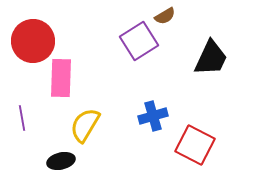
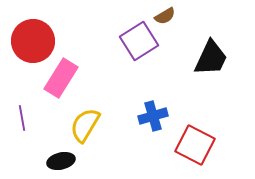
pink rectangle: rotated 30 degrees clockwise
